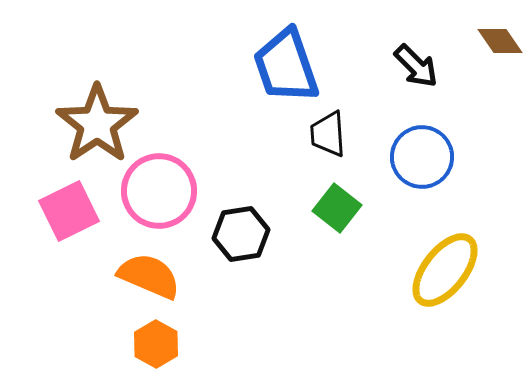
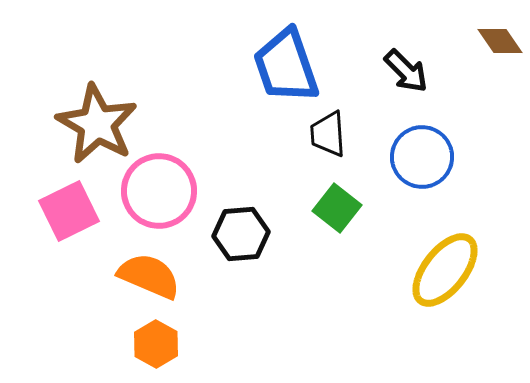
black arrow: moved 10 px left, 5 px down
brown star: rotated 8 degrees counterclockwise
black hexagon: rotated 4 degrees clockwise
